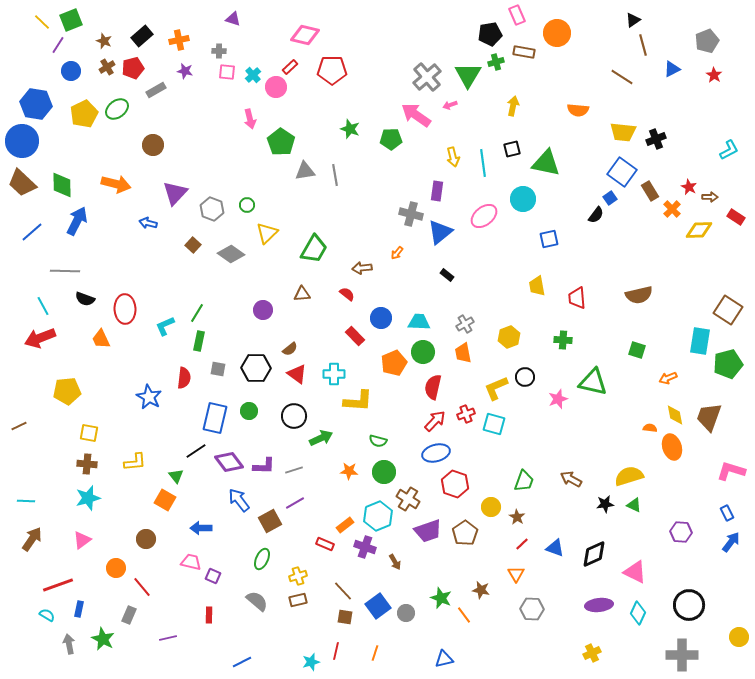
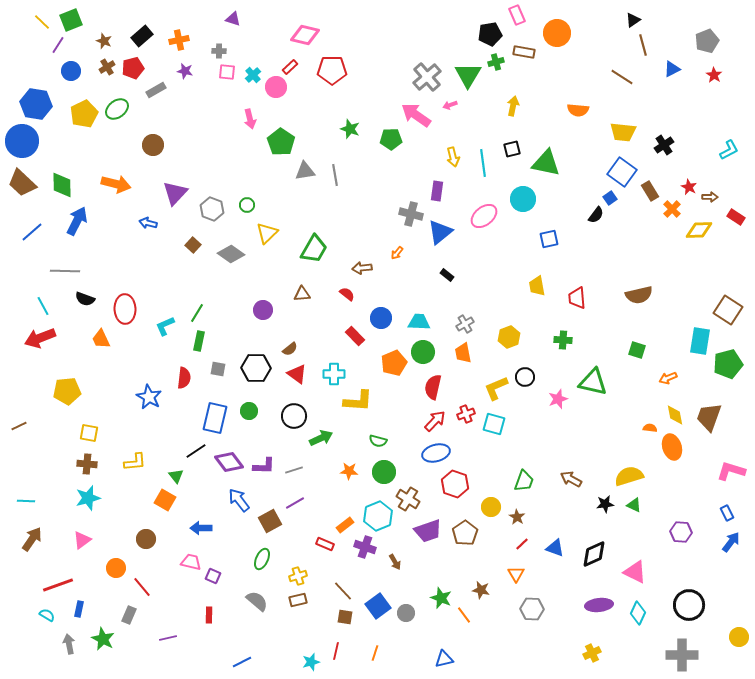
black cross at (656, 139): moved 8 px right, 6 px down; rotated 12 degrees counterclockwise
